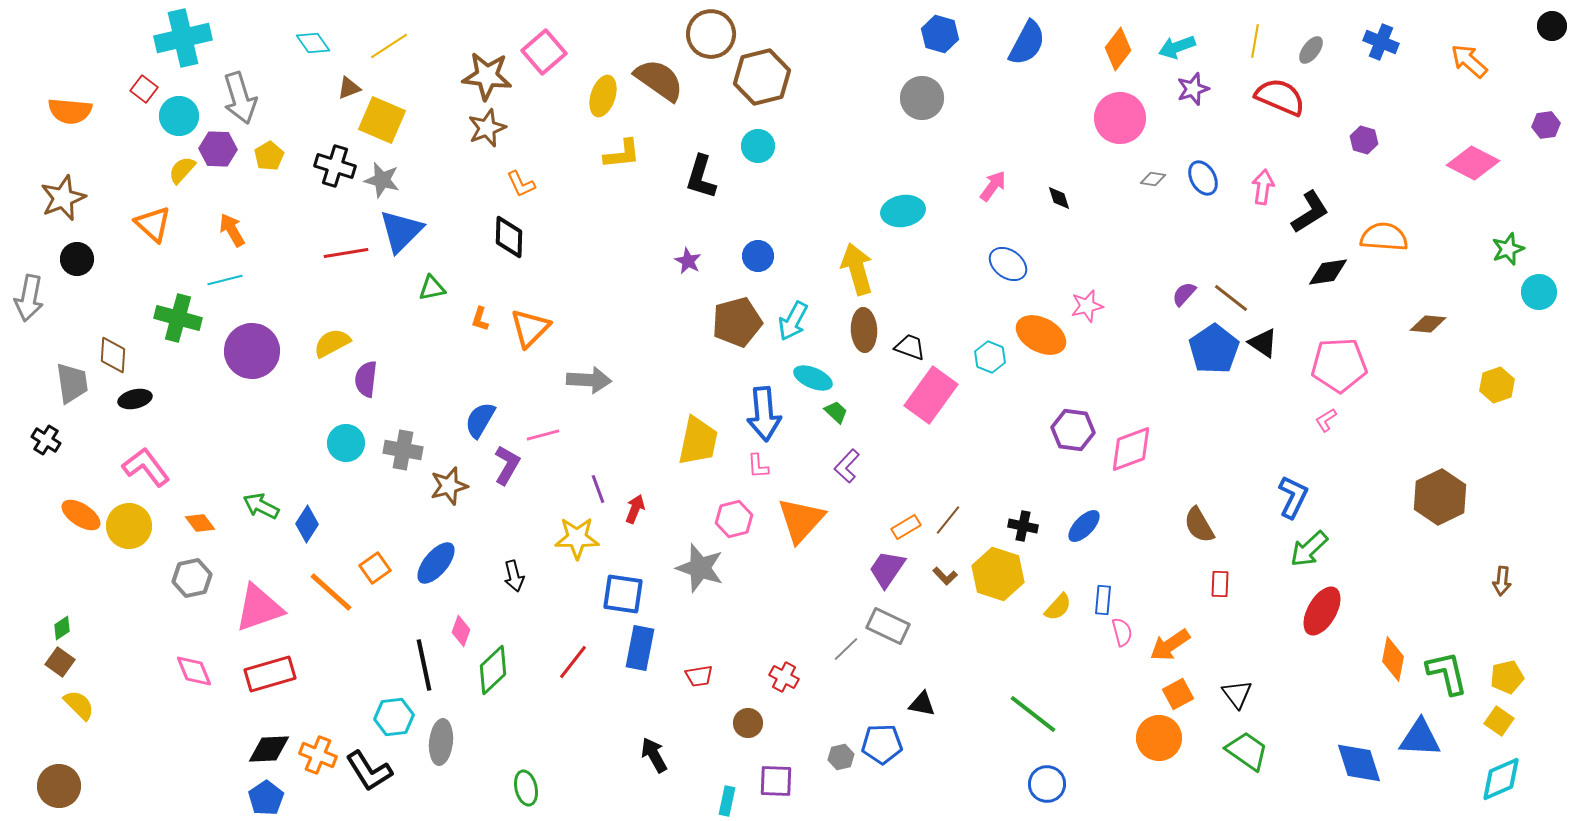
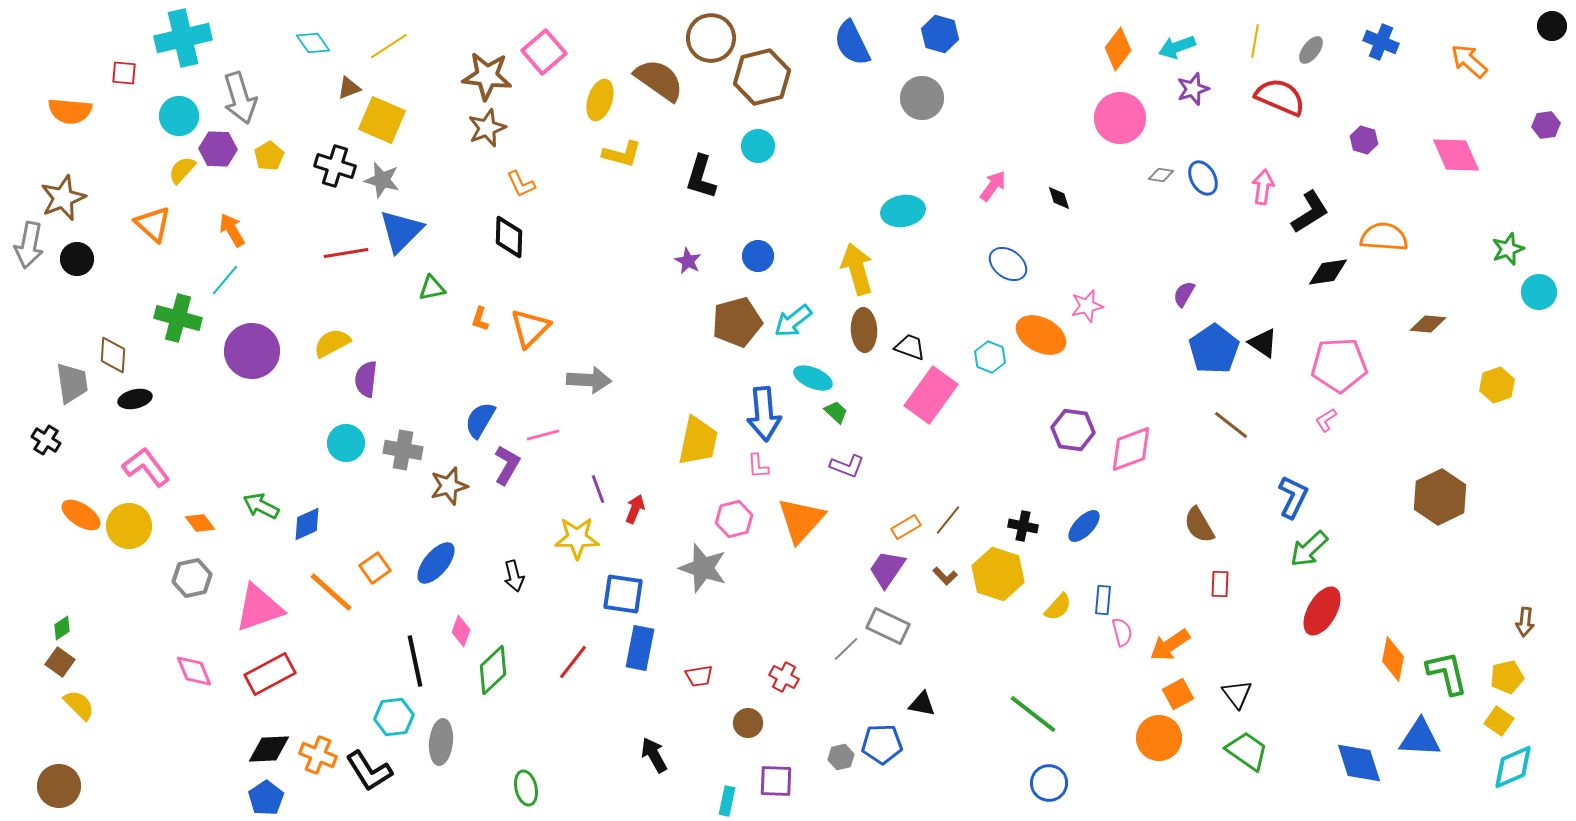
brown circle at (711, 34): moved 4 px down
blue semicircle at (1027, 43): moved 175 px left; rotated 126 degrees clockwise
red square at (144, 89): moved 20 px left, 16 px up; rotated 32 degrees counterclockwise
yellow ellipse at (603, 96): moved 3 px left, 4 px down
yellow L-shape at (622, 154): rotated 21 degrees clockwise
pink diamond at (1473, 163): moved 17 px left, 8 px up; rotated 39 degrees clockwise
gray diamond at (1153, 179): moved 8 px right, 4 px up
cyan line at (225, 280): rotated 36 degrees counterclockwise
purple semicircle at (1184, 294): rotated 12 degrees counterclockwise
gray arrow at (29, 298): moved 53 px up
brown line at (1231, 298): moved 127 px down
cyan arrow at (793, 321): rotated 24 degrees clockwise
purple L-shape at (847, 466): rotated 112 degrees counterclockwise
blue diamond at (307, 524): rotated 33 degrees clockwise
gray star at (700, 568): moved 3 px right
brown arrow at (1502, 581): moved 23 px right, 41 px down
black line at (424, 665): moved 9 px left, 4 px up
red rectangle at (270, 674): rotated 12 degrees counterclockwise
cyan diamond at (1501, 779): moved 12 px right, 12 px up
blue circle at (1047, 784): moved 2 px right, 1 px up
